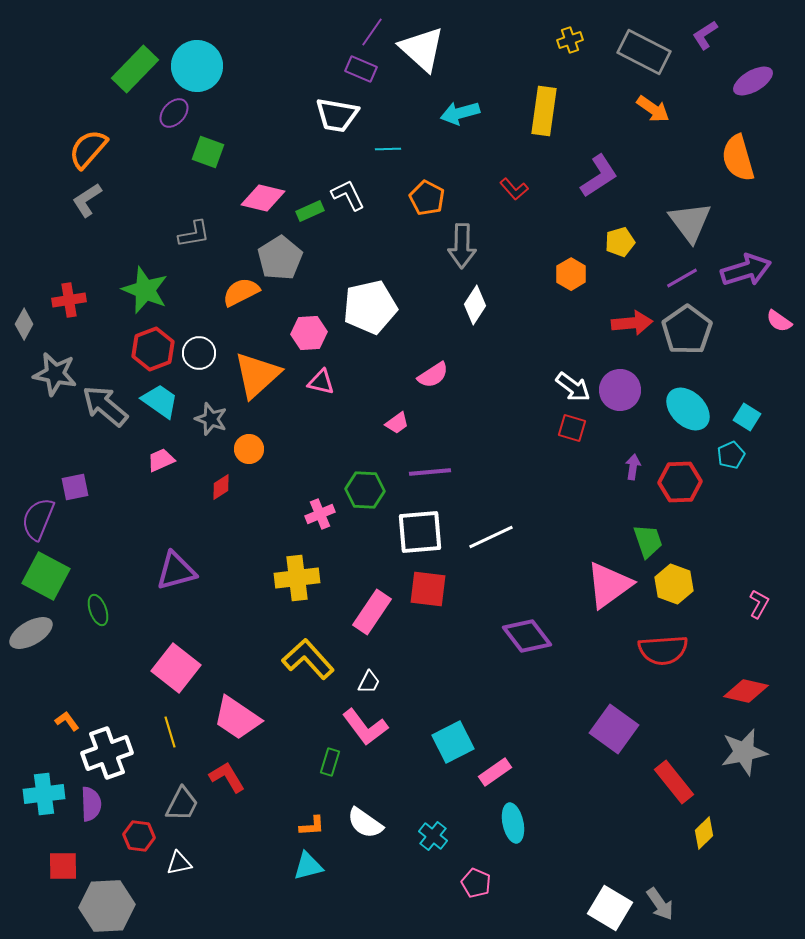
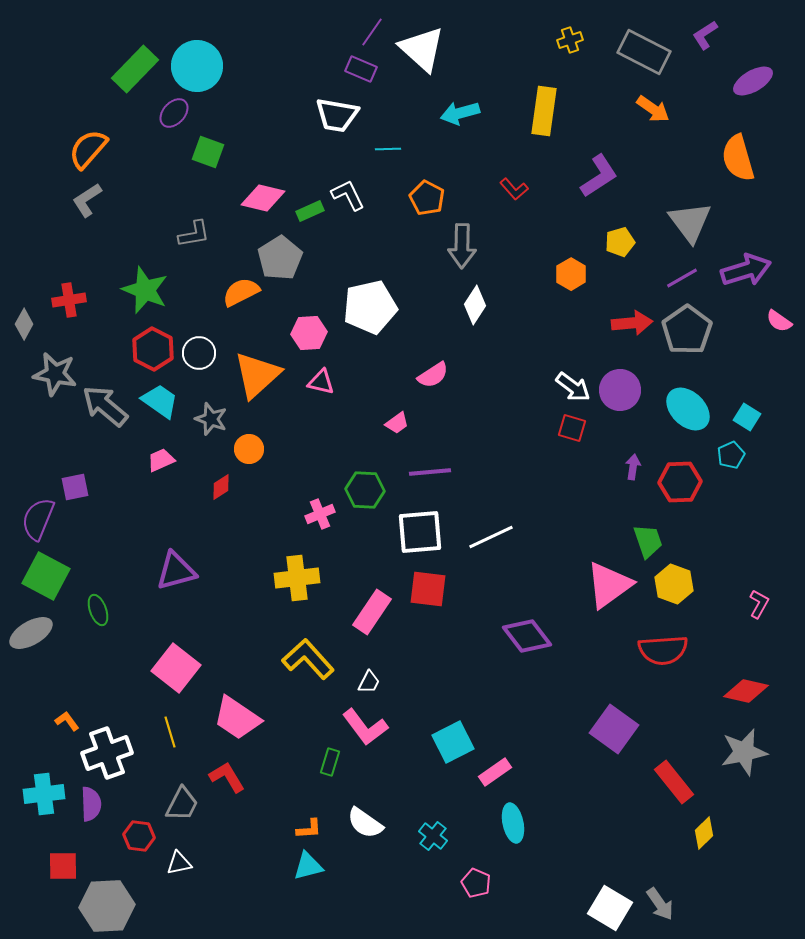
red hexagon at (153, 349): rotated 12 degrees counterclockwise
orange L-shape at (312, 826): moved 3 px left, 3 px down
